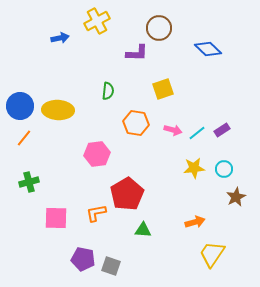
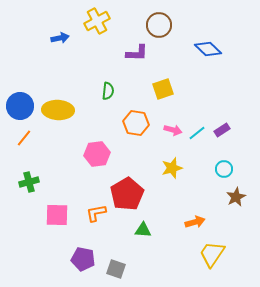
brown circle: moved 3 px up
yellow star: moved 22 px left; rotated 10 degrees counterclockwise
pink square: moved 1 px right, 3 px up
gray square: moved 5 px right, 3 px down
